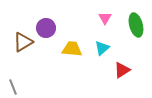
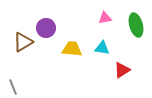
pink triangle: rotated 48 degrees clockwise
cyan triangle: rotated 49 degrees clockwise
